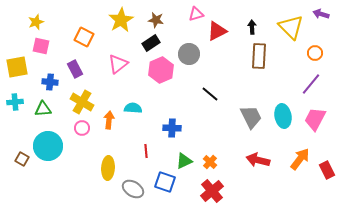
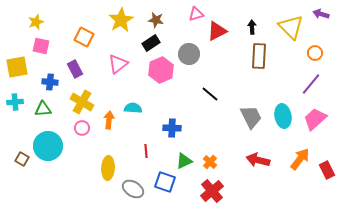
pink trapezoid at (315, 119): rotated 20 degrees clockwise
